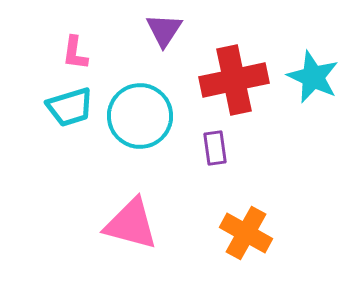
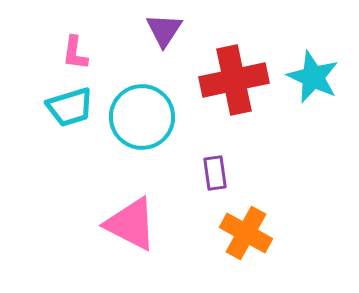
cyan circle: moved 2 px right, 1 px down
purple rectangle: moved 25 px down
pink triangle: rotated 12 degrees clockwise
